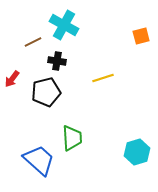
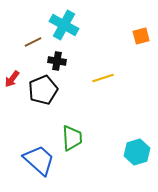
black pentagon: moved 3 px left, 2 px up; rotated 8 degrees counterclockwise
